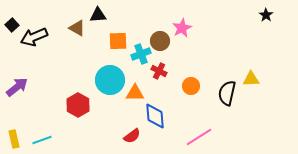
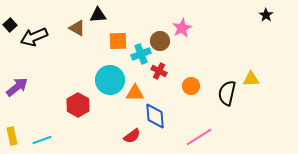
black square: moved 2 px left
yellow rectangle: moved 2 px left, 3 px up
